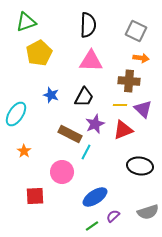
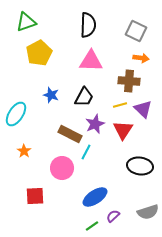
yellow line: rotated 16 degrees counterclockwise
red triangle: rotated 35 degrees counterclockwise
pink circle: moved 4 px up
